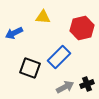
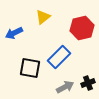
yellow triangle: rotated 42 degrees counterclockwise
black square: rotated 10 degrees counterclockwise
black cross: moved 1 px right, 1 px up
